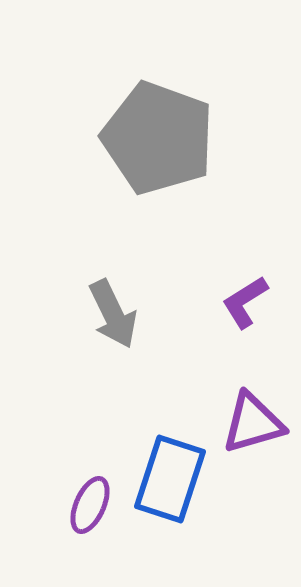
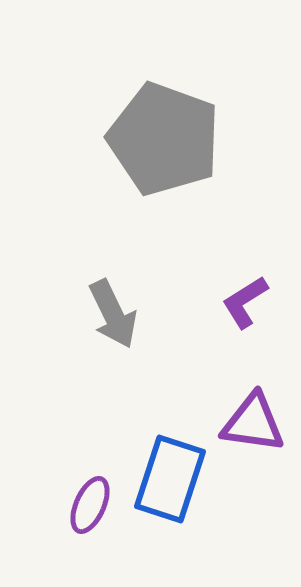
gray pentagon: moved 6 px right, 1 px down
purple triangle: rotated 24 degrees clockwise
